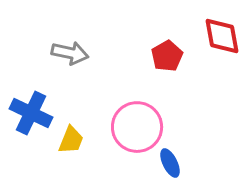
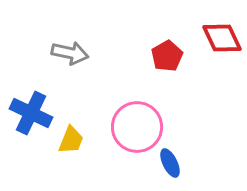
red diamond: moved 2 px down; rotated 15 degrees counterclockwise
